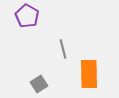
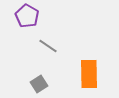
gray line: moved 15 px left, 3 px up; rotated 42 degrees counterclockwise
